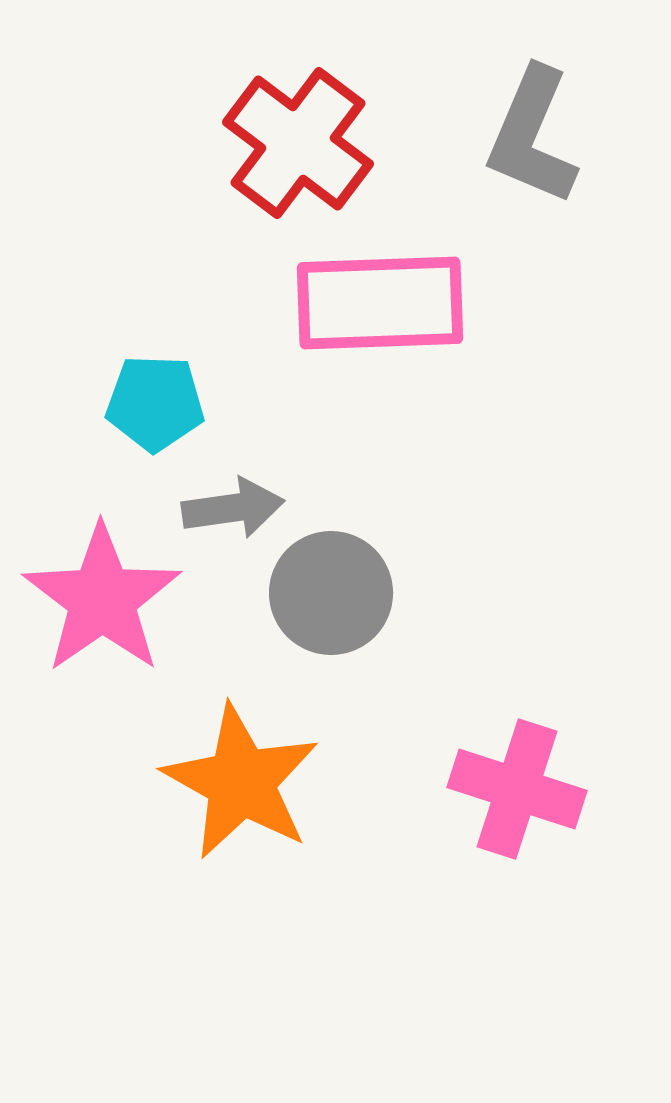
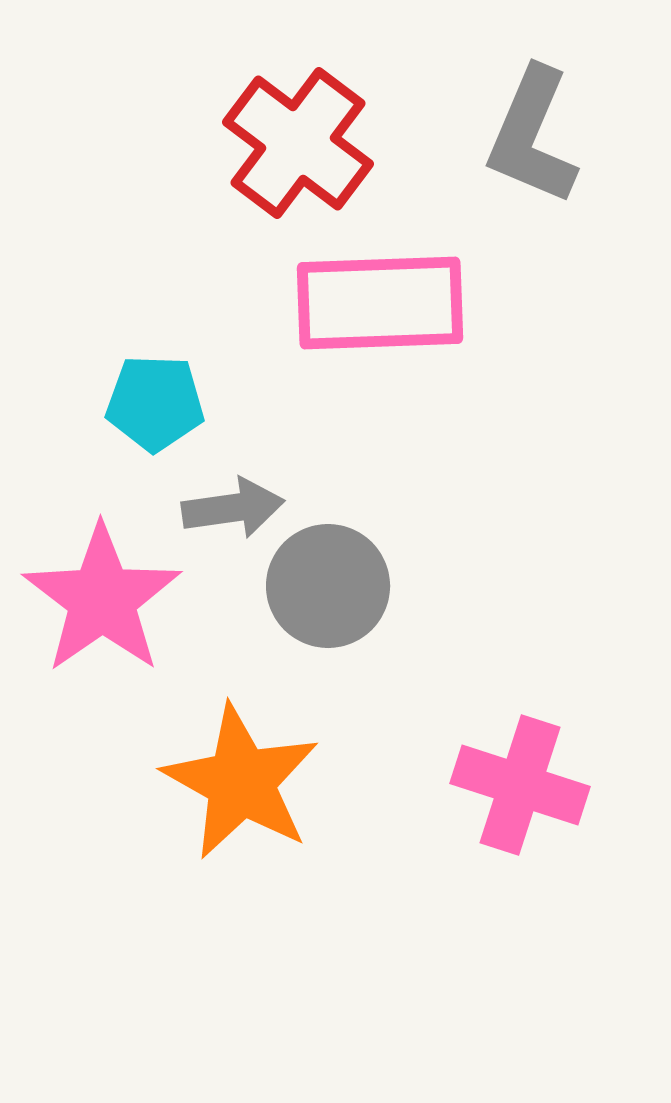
gray circle: moved 3 px left, 7 px up
pink cross: moved 3 px right, 4 px up
